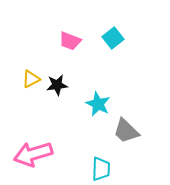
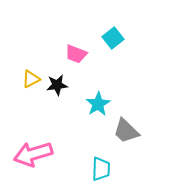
pink trapezoid: moved 6 px right, 13 px down
cyan star: rotated 15 degrees clockwise
